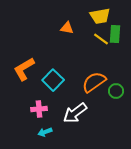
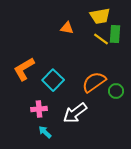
cyan arrow: rotated 64 degrees clockwise
